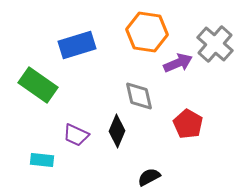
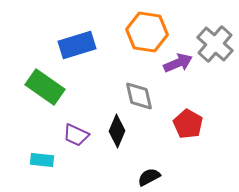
green rectangle: moved 7 px right, 2 px down
